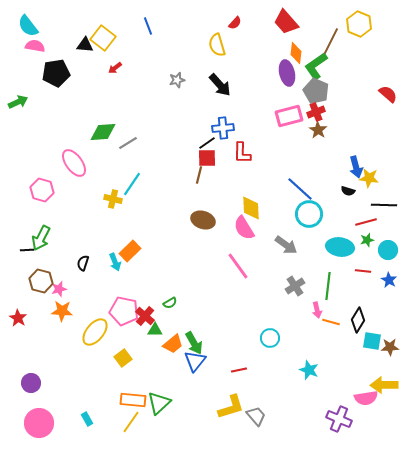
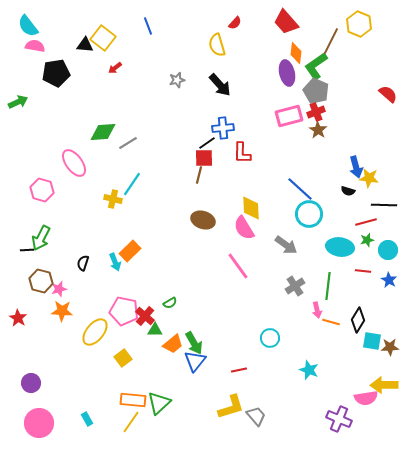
red square at (207, 158): moved 3 px left
